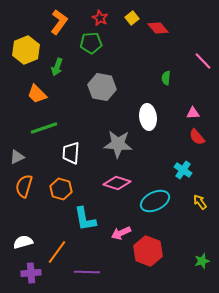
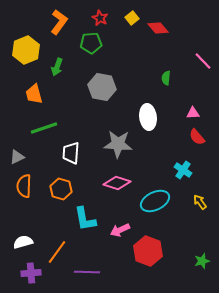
orange trapezoid: moved 3 px left; rotated 30 degrees clockwise
orange semicircle: rotated 15 degrees counterclockwise
pink arrow: moved 1 px left, 3 px up
